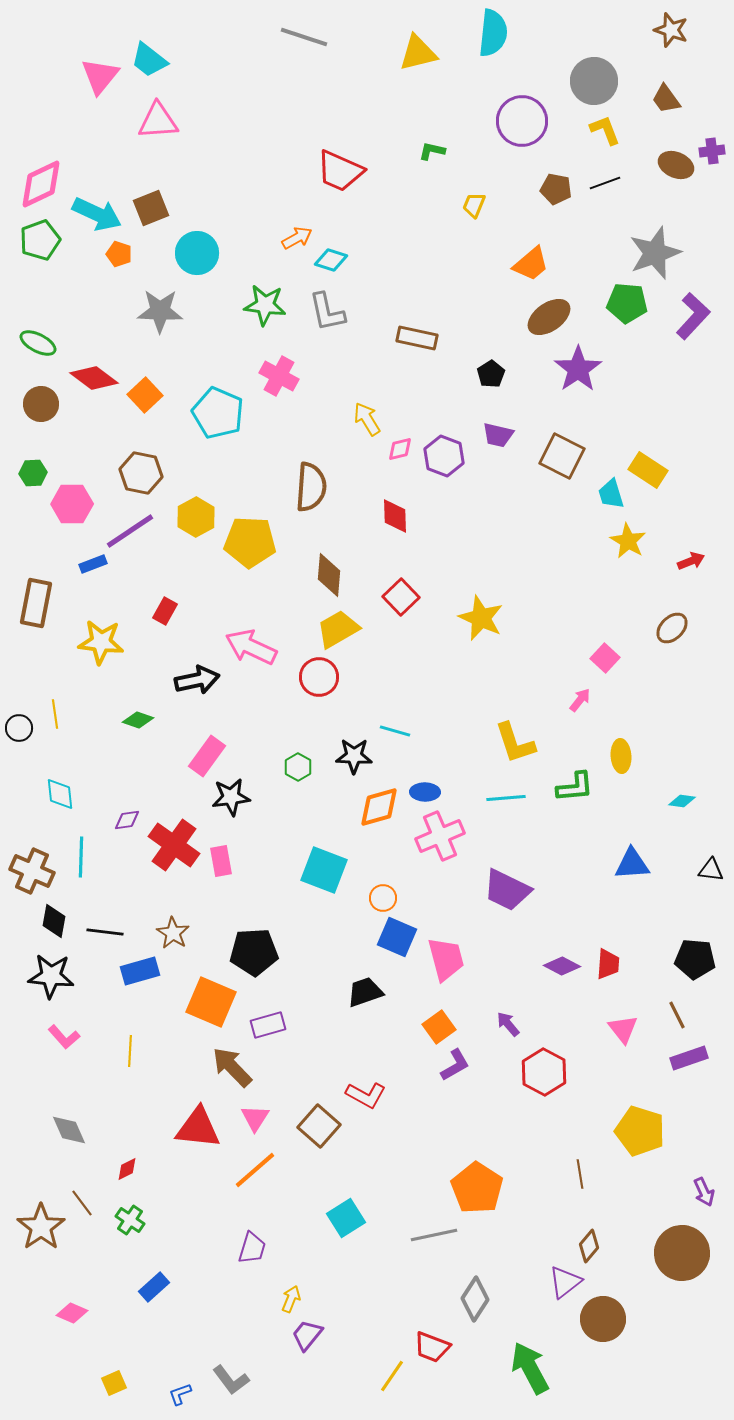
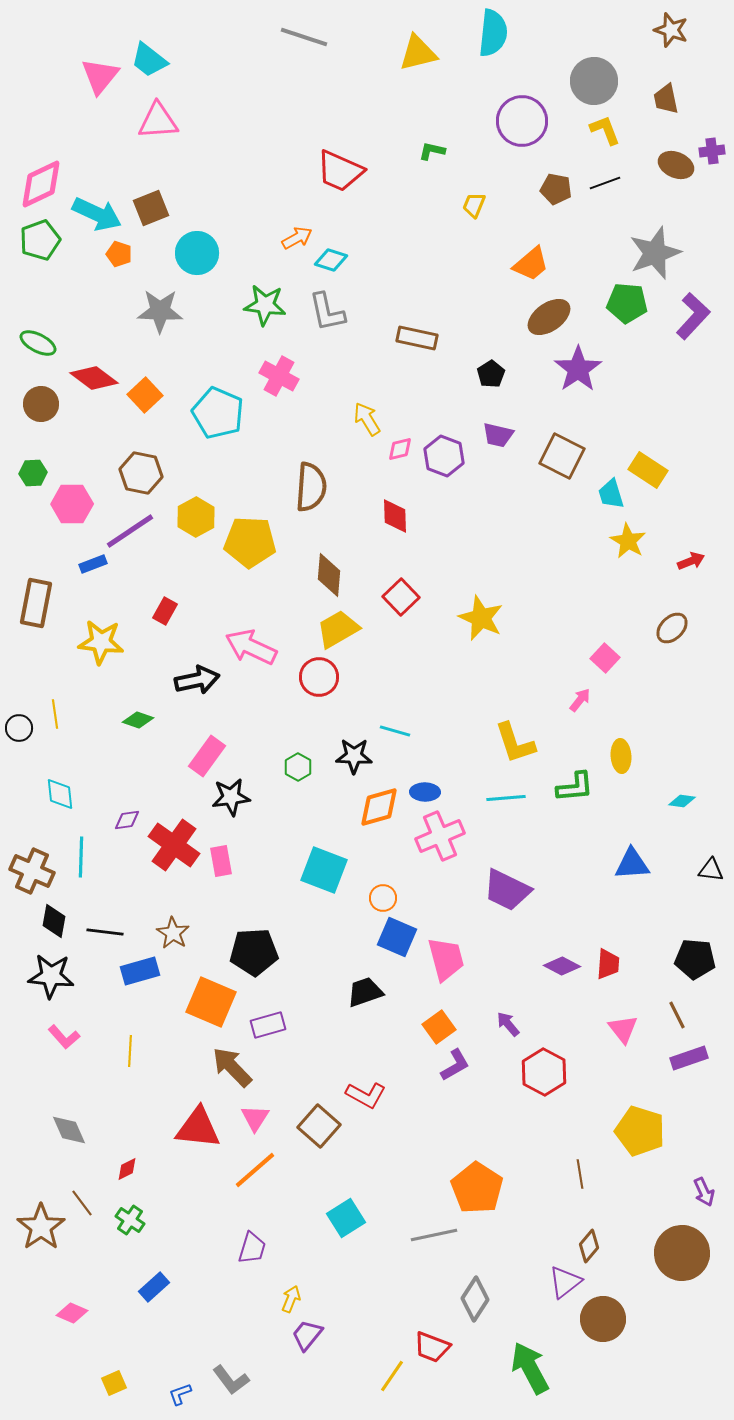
brown trapezoid at (666, 99): rotated 24 degrees clockwise
